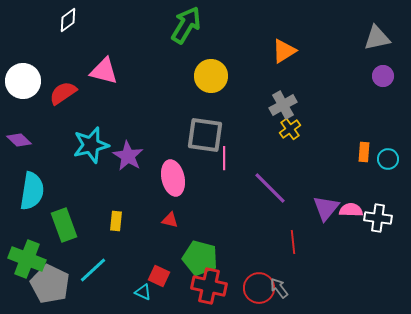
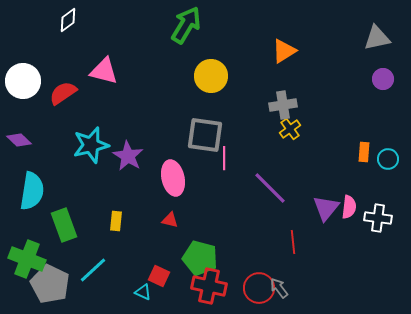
purple circle: moved 3 px down
gray cross: rotated 20 degrees clockwise
pink semicircle: moved 2 px left, 3 px up; rotated 95 degrees clockwise
